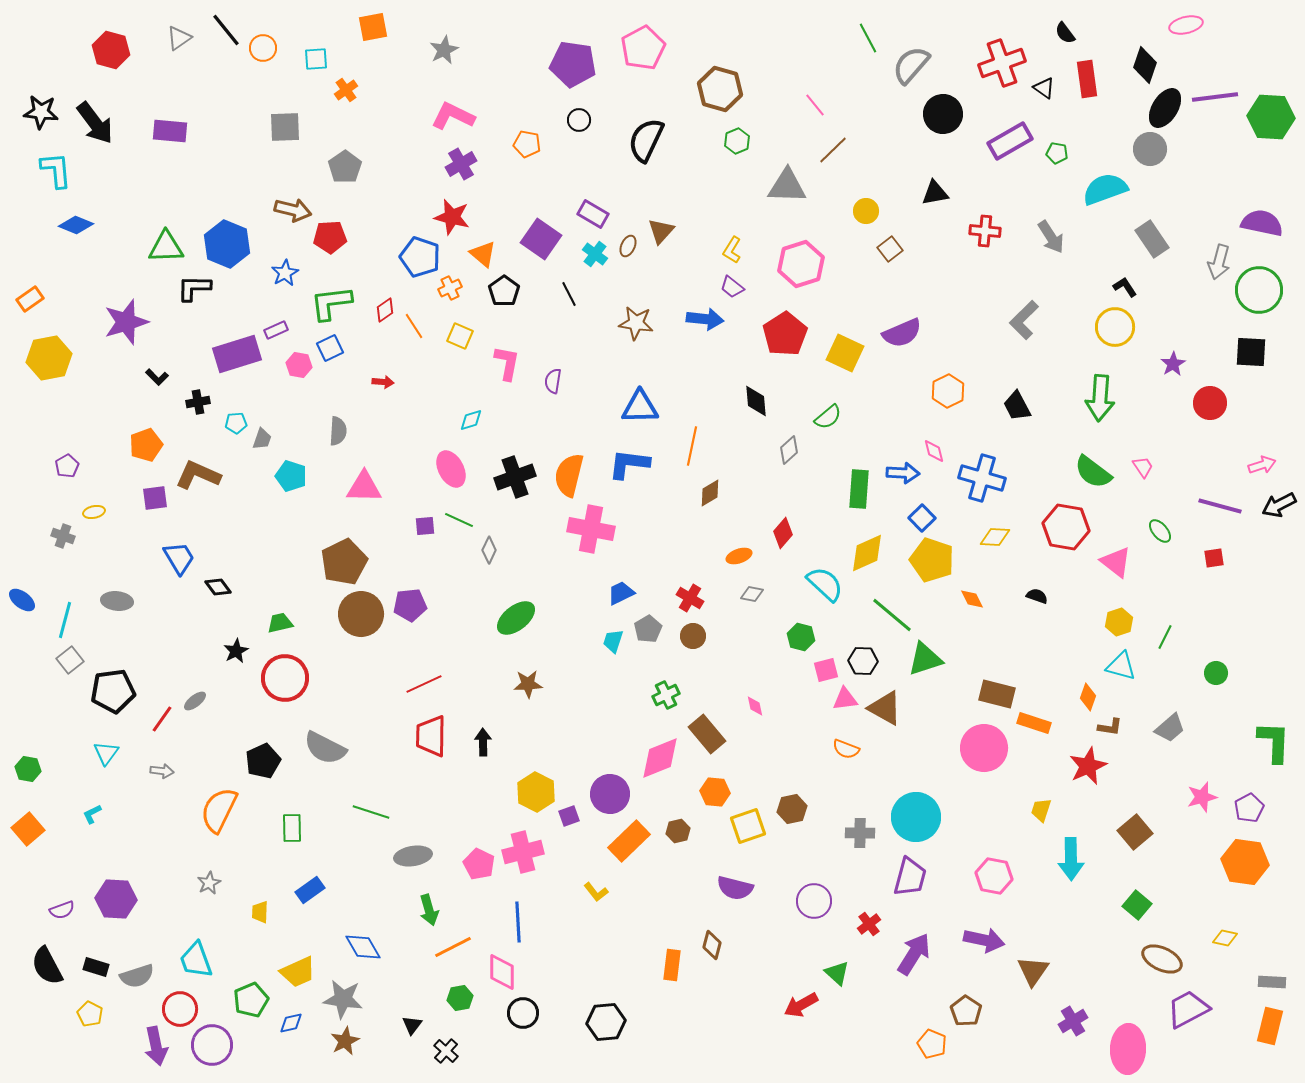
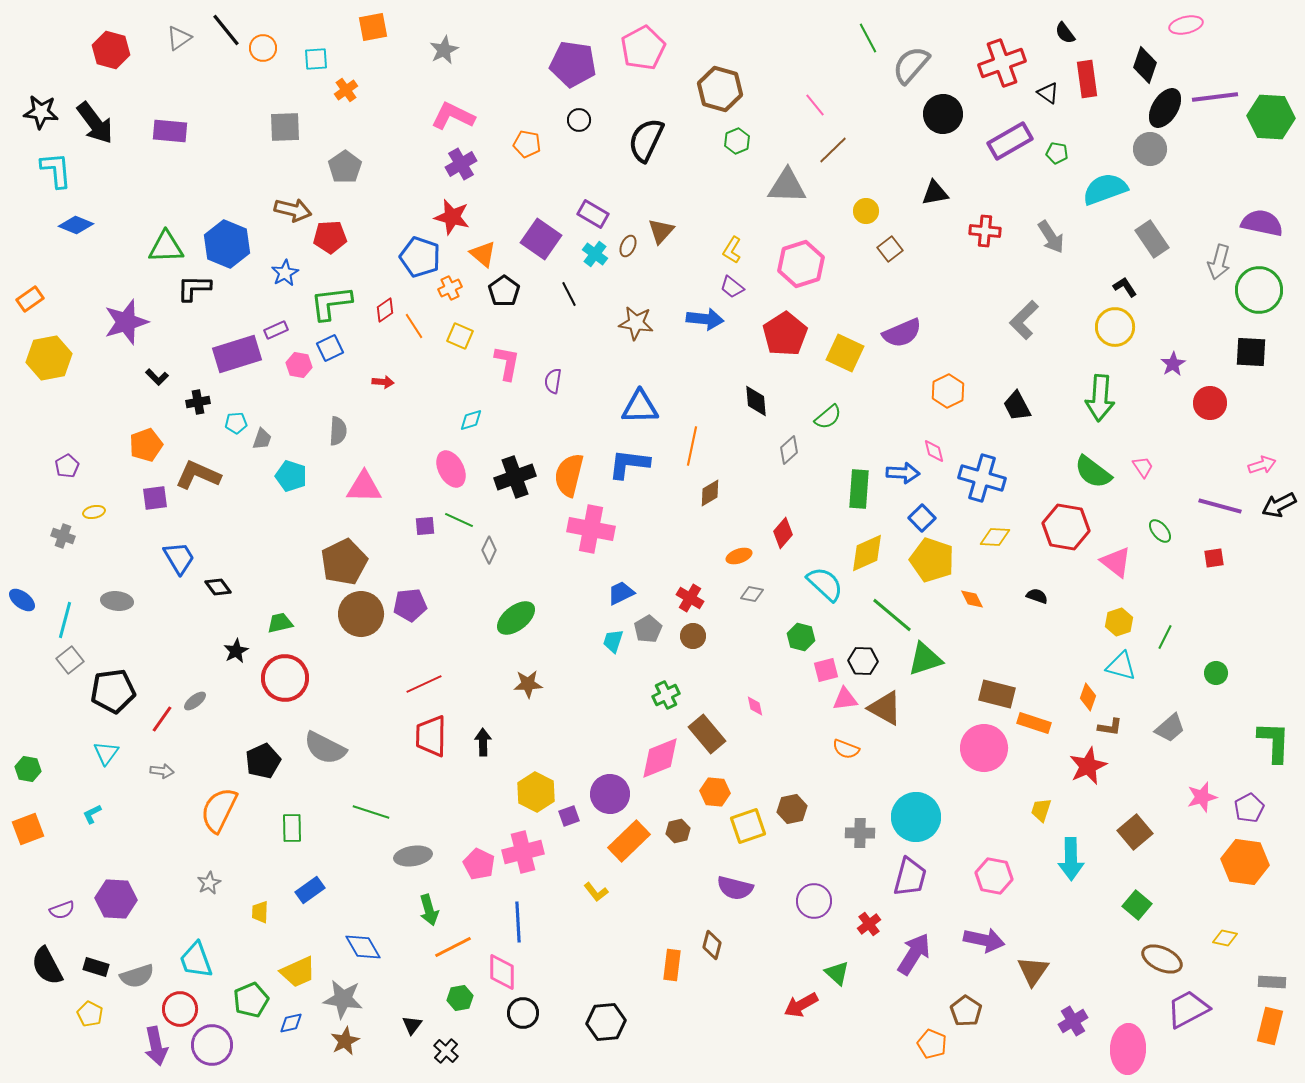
black triangle at (1044, 88): moved 4 px right, 5 px down
orange square at (28, 829): rotated 20 degrees clockwise
